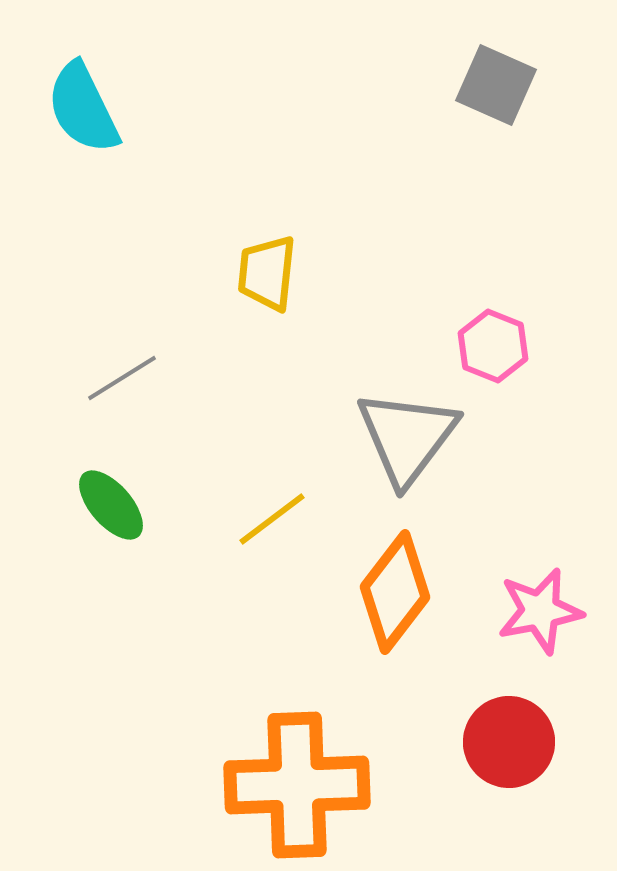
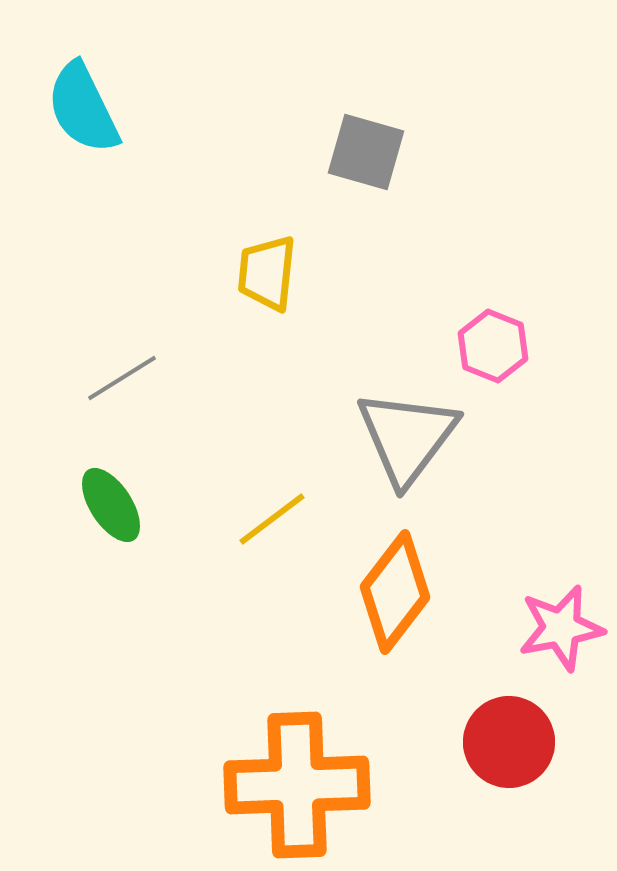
gray square: moved 130 px left, 67 px down; rotated 8 degrees counterclockwise
green ellipse: rotated 8 degrees clockwise
pink star: moved 21 px right, 17 px down
